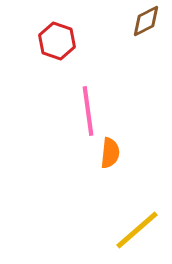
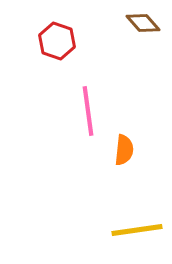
brown diamond: moved 3 px left, 2 px down; rotated 76 degrees clockwise
orange semicircle: moved 14 px right, 3 px up
yellow line: rotated 33 degrees clockwise
